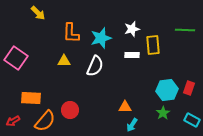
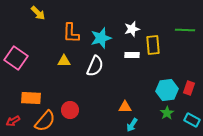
green star: moved 4 px right
